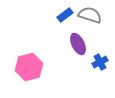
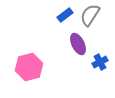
gray semicircle: rotated 75 degrees counterclockwise
